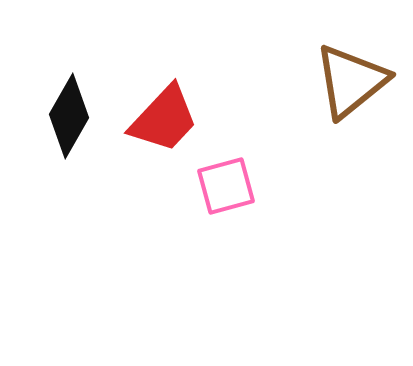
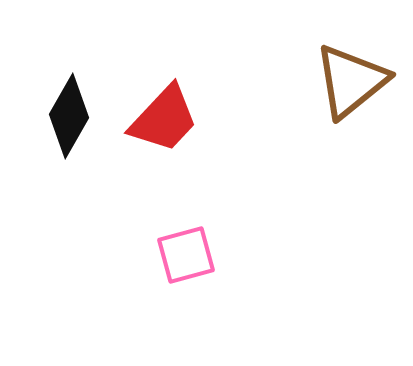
pink square: moved 40 px left, 69 px down
